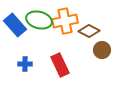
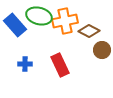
green ellipse: moved 4 px up
